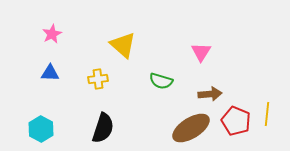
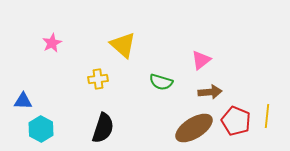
pink star: moved 9 px down
pink triangle: moved 8 px down; rotated 20 degrees clockwise
blue triangle: moved 27 px left, 28 px down
green semicircle: moved 1 px down
brown arrow: moved 2 px up
yellow line: moved 2 px down
brown ellipse: moved 3 px right
